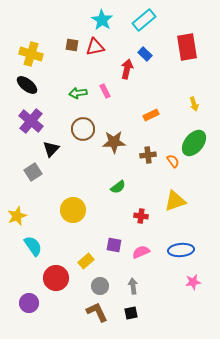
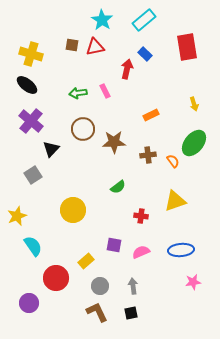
gray square: moved 3 px down
